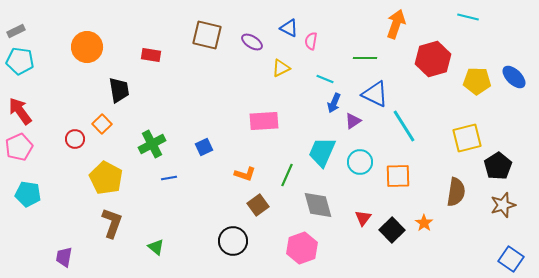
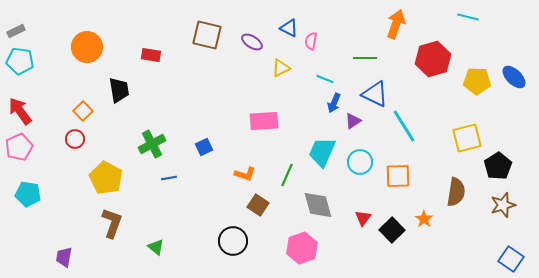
orange square at (102, 124): moved 19 px left, 13 px up
brown square at (258, 205): rotated 20 degrees counterclockwise
orange star at (424, 223): moved 4 px up
